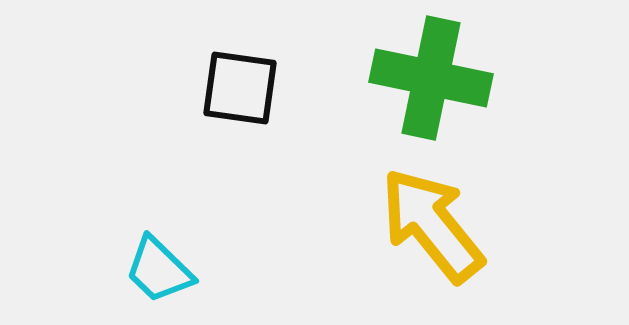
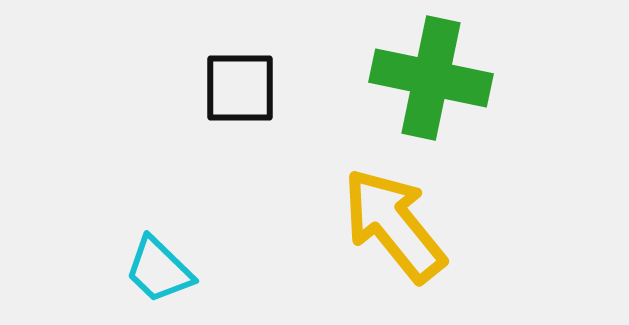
black square: rotated 8 degrees counterclockwise
yellow arrow: moved 38 px left
